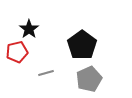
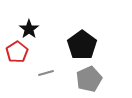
red pentagon: rotated 20 degrees counterclockwise
